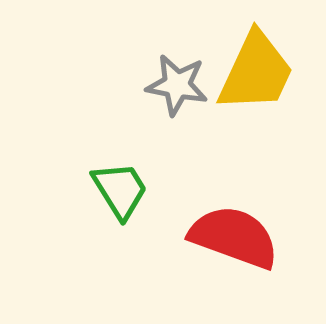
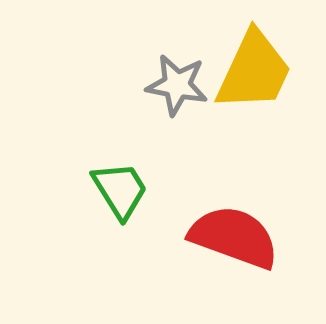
yellow trapezoid: moved 2 px left, 1 px up
